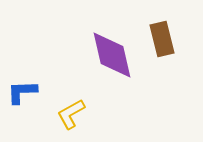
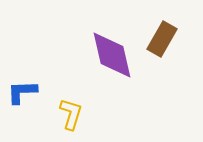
brown rectangle: rotated 44 degrees clockwise
yellow L-shape: rotated 136 degrees clockwise
